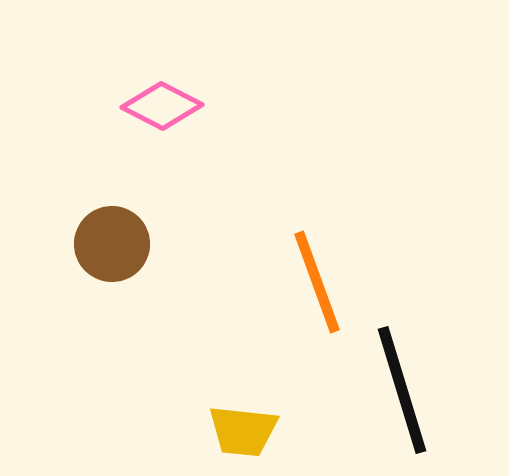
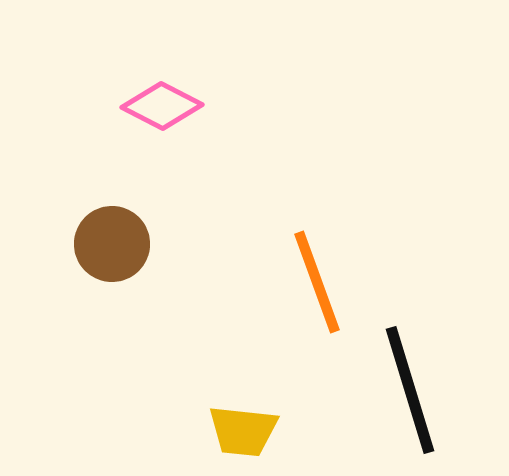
black line: moved 8 px right
